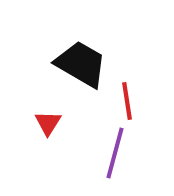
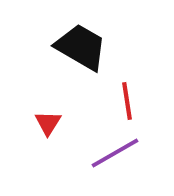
black trapezoid: moved 17 px up
purple line: rotated 45 degrees clockwise
